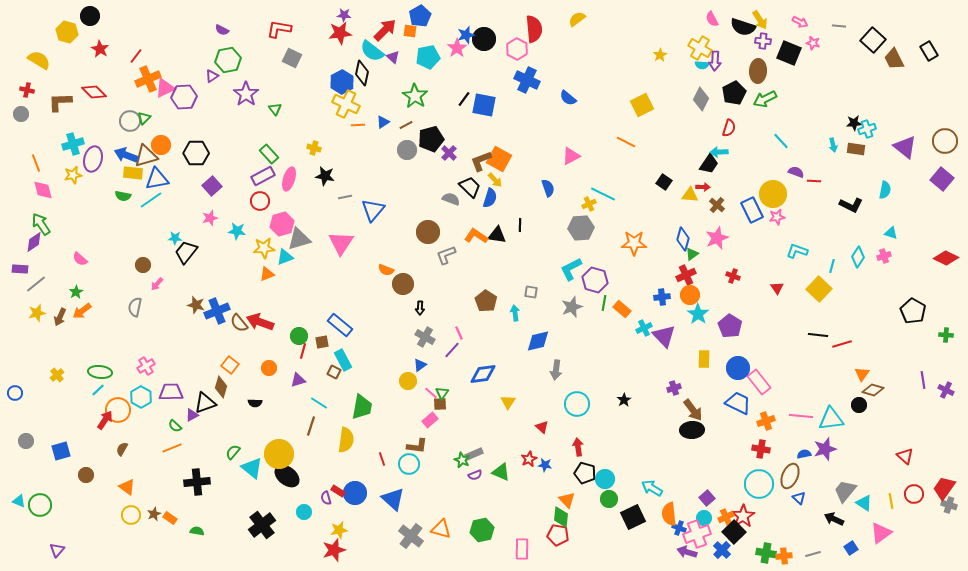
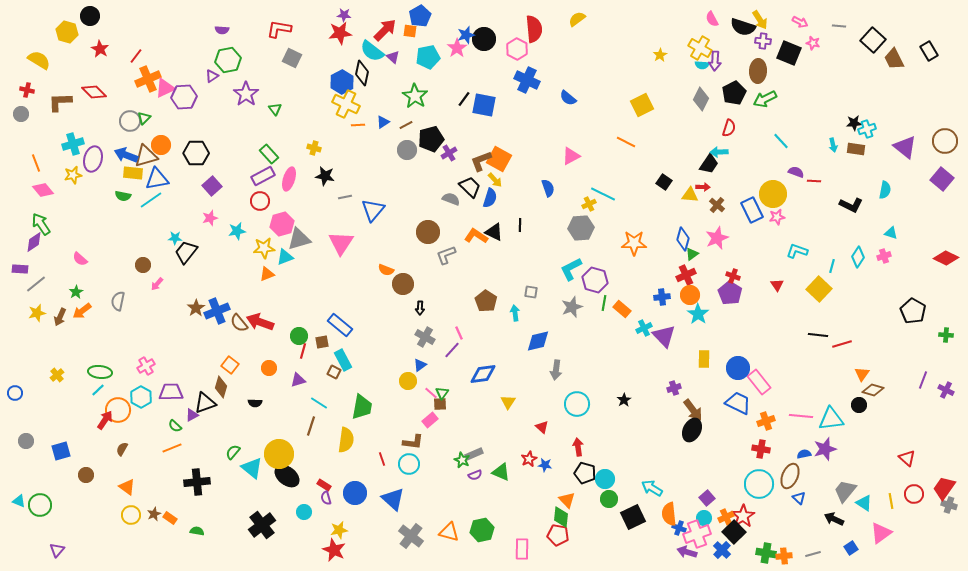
purple semicircle at (222, 30): rotated 24 degrees counterclockwise
purple cross at (449, 153): rotated 14 degrees clockwise
pink diamond at (43, 190): rotated 25 degrees counterclockwise
cyan star at (237, 231): rotated 18 degrees counterclockwise
black triangle at (497, 235): moved 3 px left, 3 px up; rotated 18 degrees clockwise
red triangle at (777, 288): moved 3 px up
brown star at (196, 305): moved 3 px down; rotated 24 degrees clockwise
gray semicircle at (135, 307): moved 17 px left, 6 px up
purple pentagon at (730, 326): moved 33 px up
purple line at (923, 380): rotated 30 degrees clockwise
black ellipse at (692, 430): rotated 60 degrees counterclockwise
brown L-shape at (417, 446): moved 4 px left, 4 px up
red triangle at (905, 456): moved 2 px right, 2 px down
red rectangle at (338, 491): moved 14 px left, 6 px up
orange triangle at (441, 529): moved 8 px right, 3 px down
red star at (334, 550): rotated 30 degrees counterclockwise
